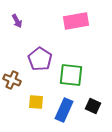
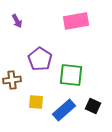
brown cross: rotated 30 degrees counterclockwise
blue rectangle: rotated 25 degrees clockwise
